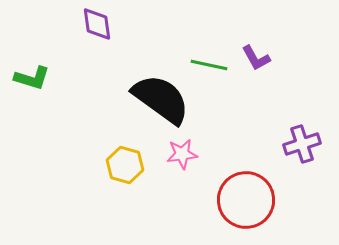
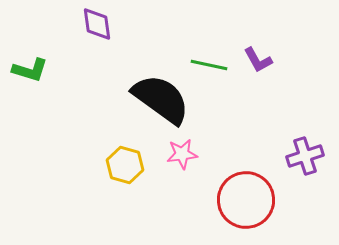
purple L-shape: moved 2 px right, 2 px down
green L-shape: moved 2 px left, 8 px up
purple cross: moved 3 px right, 12 px down
